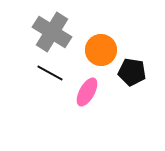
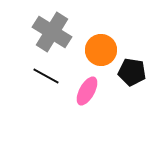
black line: moved 4 px left, 3 px down
pink ellipse: moved 1 px up
